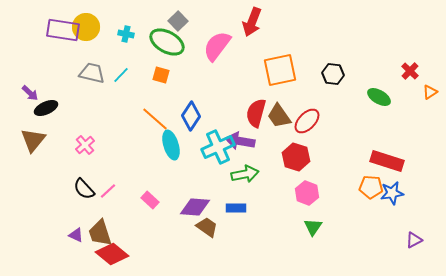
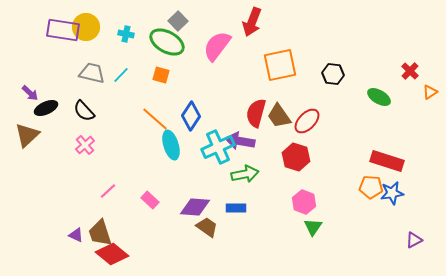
orange square at (280, 70): moved 5 px up
brown triangle at (33, 140): moved 6 px left, 5 px up; rotated 8 degrees clockwise
black semicircle at (84, 189): moved 78 px up
pink hexagon at (307, 193): moved 3 px left, 9 px down
